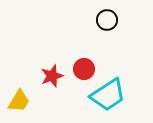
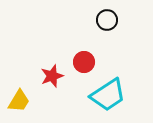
red circle: moved 7 px up
